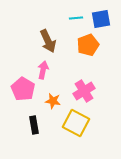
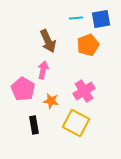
orange star: moved 2 px left
